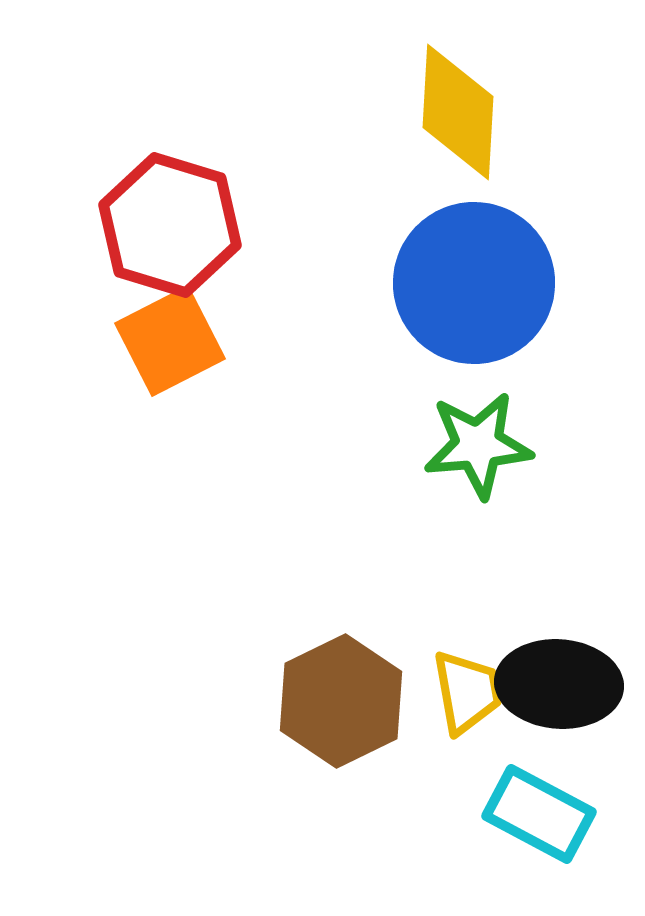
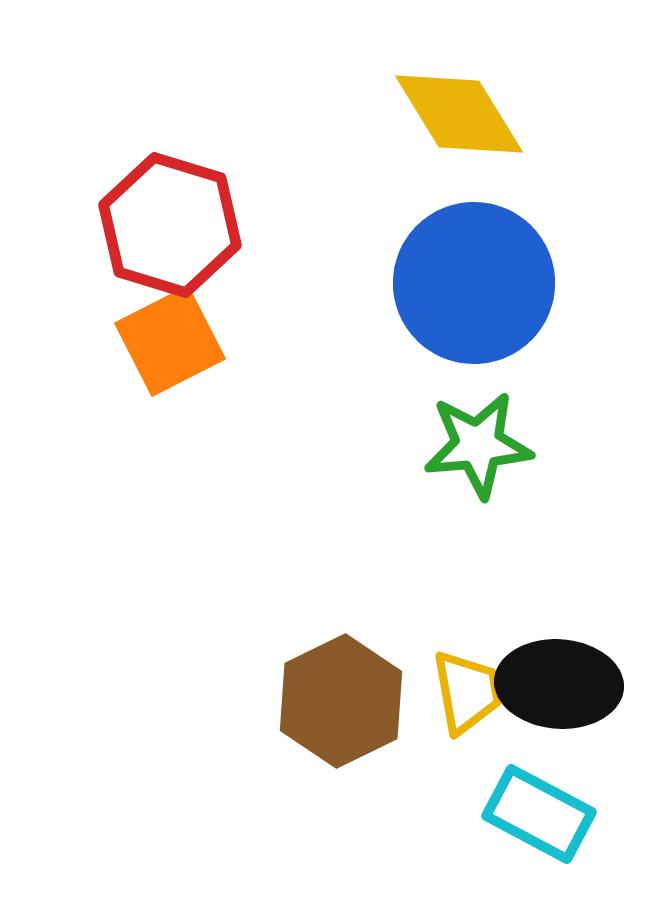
yellow diamond: moved 1 px right, 2 px down; rotated 35 degrees counterclockwise
